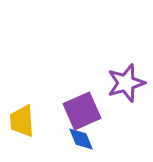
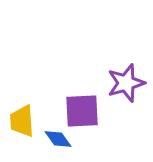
purple square: rotated 21 degrees clockwise
blue diamond: moved 23 px left; rotated 12 degrees counterclockwise
